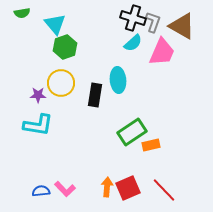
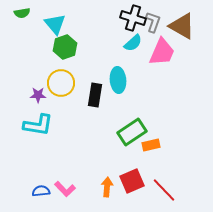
red square: moved 4 px right, 7 px up
